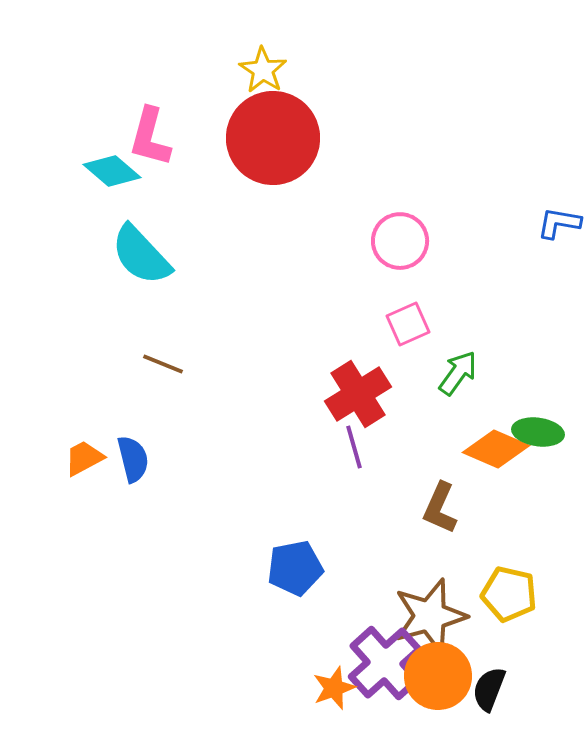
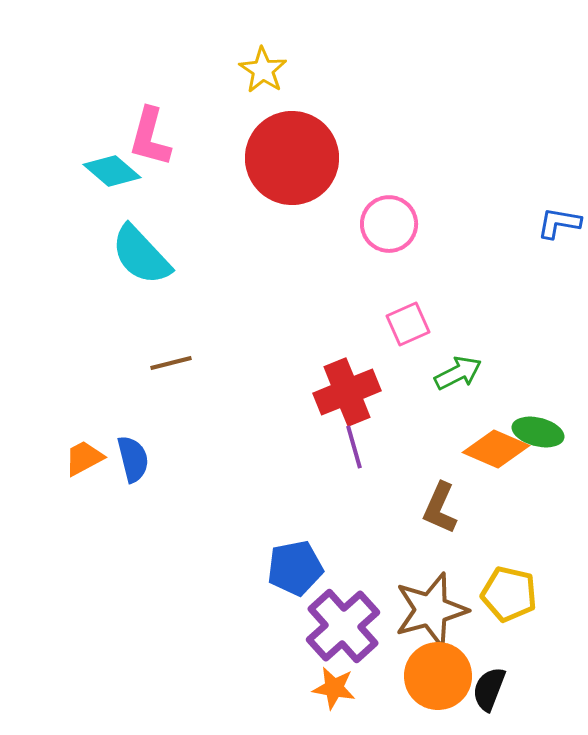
red circle: moved 19 px right, 20 px down
pink circle: moved 11 px left, 17 px up
brown line: moved 8 px right, 1 px up; rotated 36 degrees counterclockwise
green arrow: rotated 27 degrees clockwise
red cross: moved 11 px left, 2 px up; rotated 10 degrees clockwise
green ellipse: rotated 6 degrees clockwise
brown star: moved 1 px right, 6 px up
purple cross: moved 42 px left, 37 px up
orange star: rotated 30 degrees clockwise
